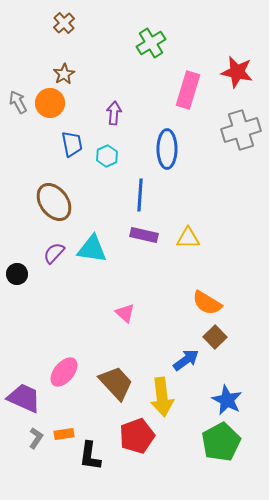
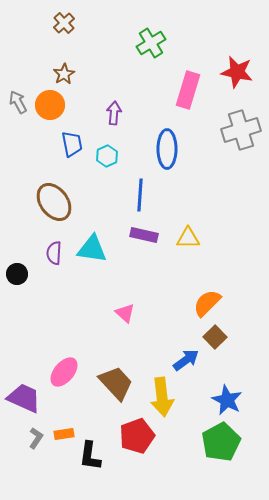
orange circle: moved 2 px down
purple semicircle: rotated 40 degrees counterclockwise
orange semicircle: rotated 104 degrees clockwise
